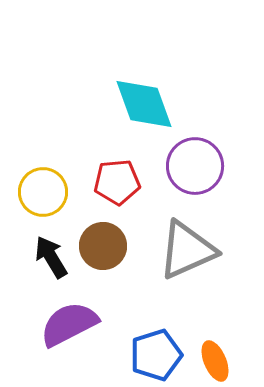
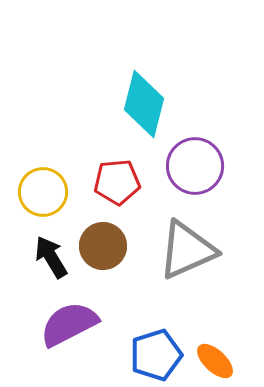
cyan diamond: rotated 34 degrees clockwise
orange ellipse: rotated 24 degrees counterclockwise
